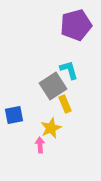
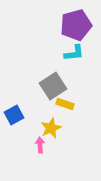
cyan L-shape: moved 5 px right, 17 px up; rotated 100 degrees clockwise
yellow rectangle: rotated 48 degrees counterclockwise
blue square: rotated 18 degrees counterclockwise
